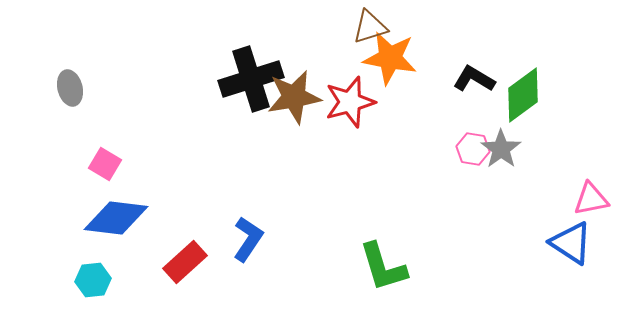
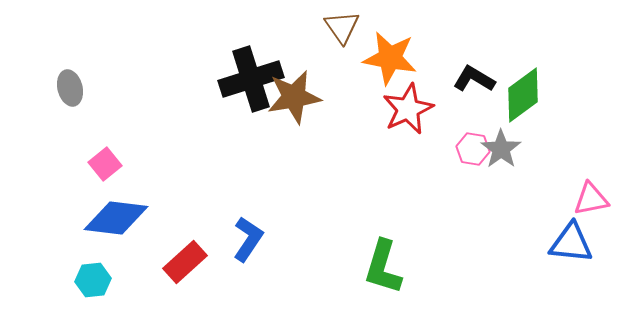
brown triangle: moved 28 px left; rotated 48 degrees counterclockwise
red star: moved 58 px right, 7 px down; rotated 9 degrees counterclockwise
pink square: rotated 20 degrees clockwise
blue triangle: rotated 27 degrees counterclockwise
green L-shape: rotated 34 degrees clockwise
